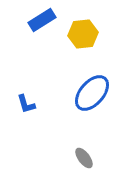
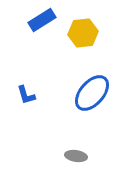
yellow hexagon: moved 1 px up
blue L-shape: moved 9 px up
gray ellipse: moved 8 px left, 2 px up; rotated 45 degrees counterclockwise
